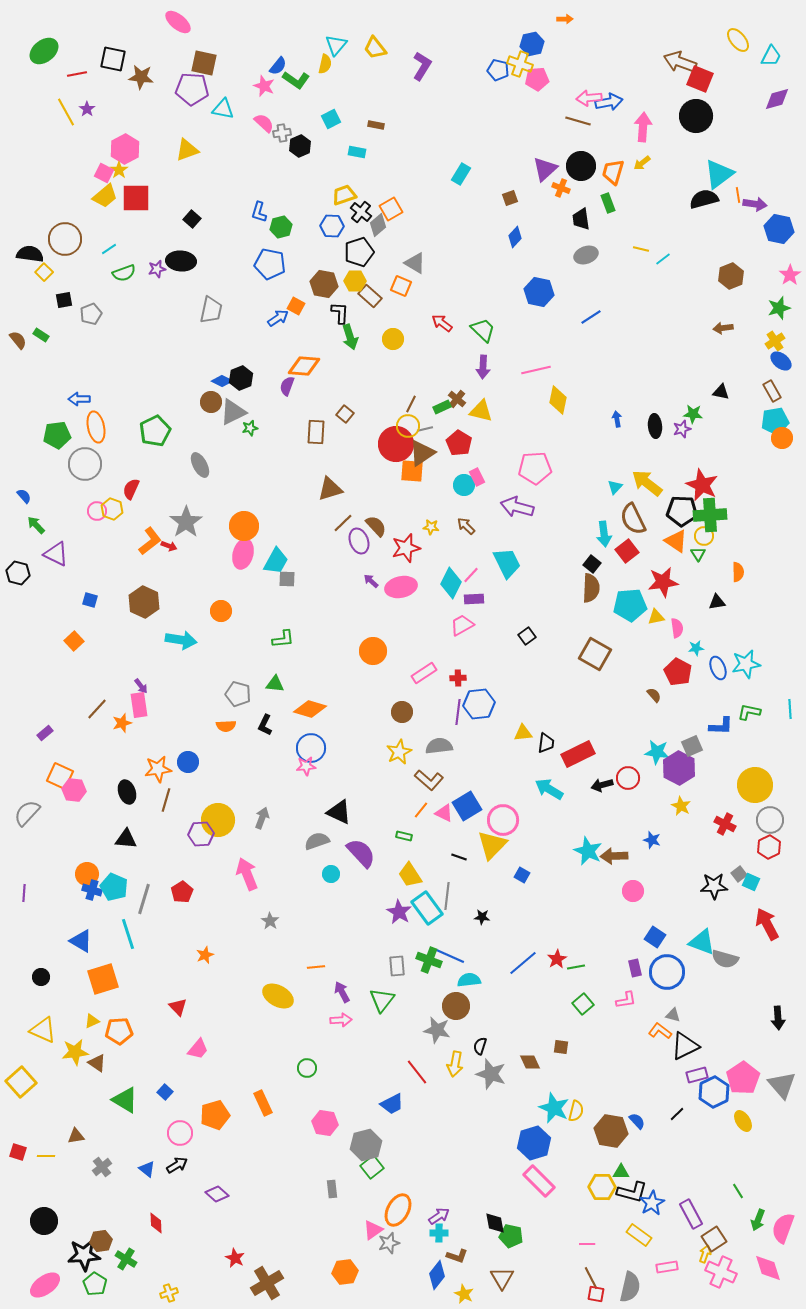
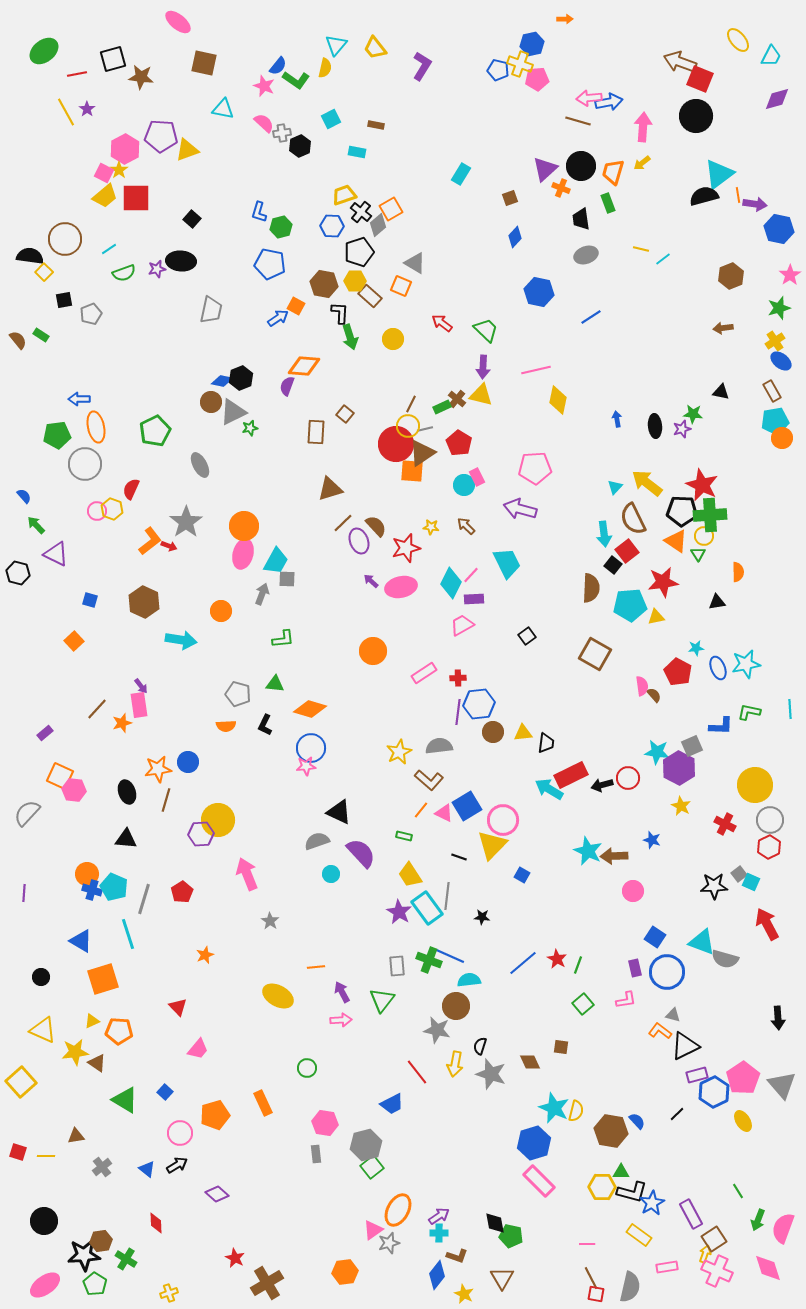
black square at (113, 59): rotated 28 degrees counterclockwise
yellow semicircle at (325, 64): moved 4 px down
purple pentagon at (192, 89): moved 31 px left, 47 px down
black semicircle at (704, 199): moved 3 px up
black semicircle at (30, 254): moved 2 px down
green trapezoid at (483, 330): moved 3 px right
blue diamond at (222, 381): rotated 15 degrees counterclockwise
yellow triangle at (481, 411): moved 16 px up
purple arrow at (517, 507): moved 3 px right, 2 px down
black square at (592, 564): moved 21 px right, 1 px down
pink semicircle at (677, 628): moved 35 px left, 58 px down
brown circle at (402, 712): moved 91 px right, 20 px down
red rectangle at (578, 754): moved 7 px left, 21 px down
gray arrow at (262, 818): moved 224 px up
red star at (557, 959): rotated 12 degrees counterclockwise
green line at (576, 967): moved 2 px right, 2 px up; rotated 60 degrees counterclockwise
orange pentagon at (119, 1031): rotated 8 degrees clockwise
gray rectangle at (332, 1189): moved 16 px left, 35 px up
pink cross at (721, 1272): moved 4 px left, 1 px up
